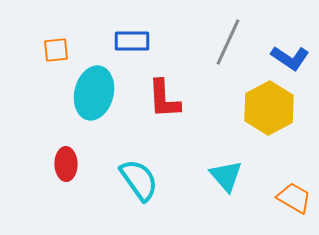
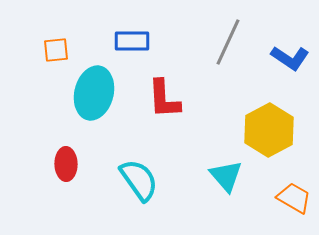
yellow hexagon: moved 22 px down
